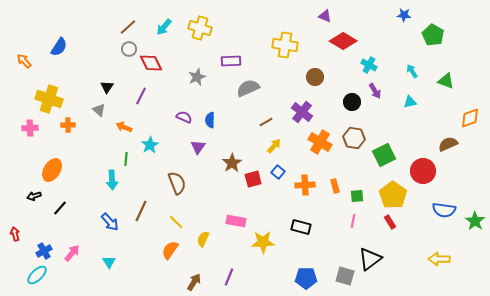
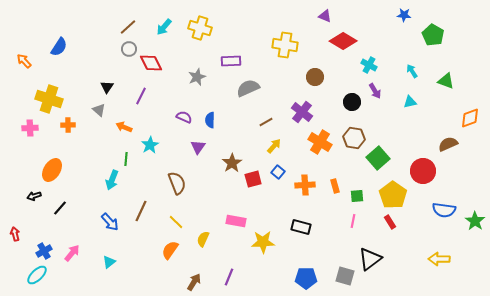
green square at (384, 155): moved 6 px left, 3 px down; rotated 15 degrees counterclockwise
cyan arrow at (112, 180): rotated 24 degrees clockwise
cyan triangle at (109, 262): rotated 24 degrees clockwise
